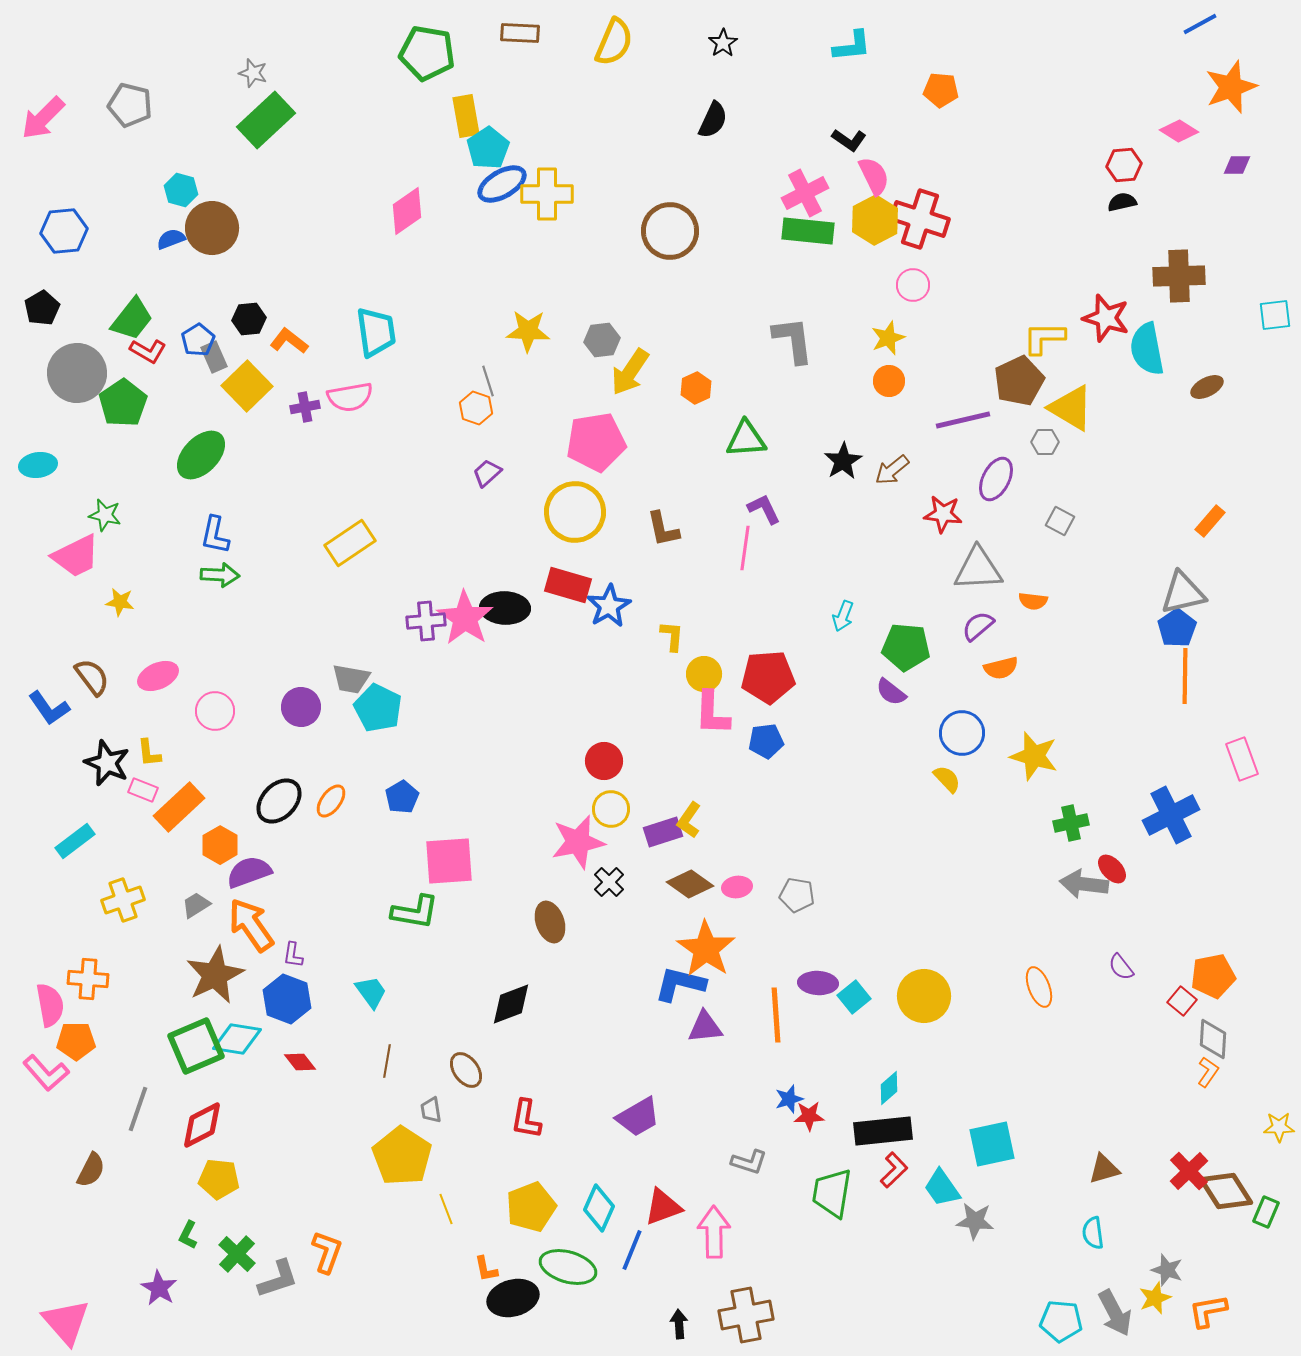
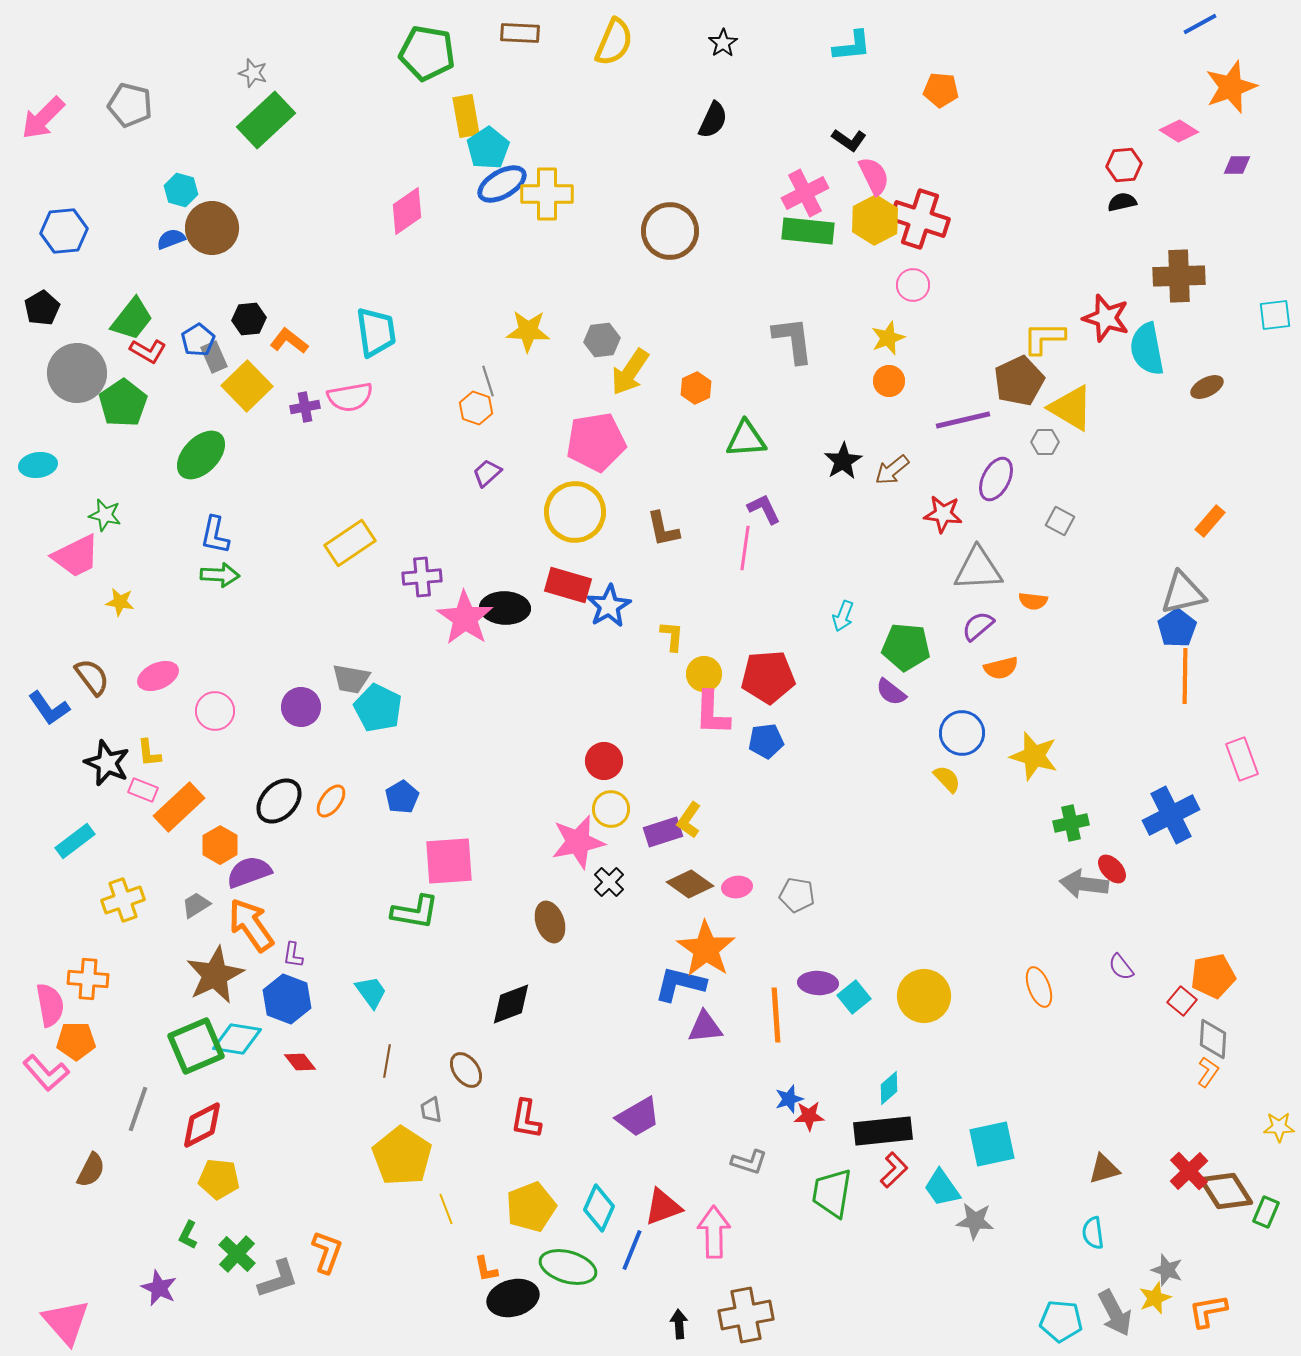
purple cross at (426, 621): moved 4 px left, 44 px up
purple star at (159, 1288): rotated 6 degrees counterclockwise
